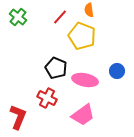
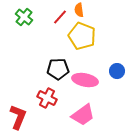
orange semicircle: moved 10 px left
green cross: moved 6 px right
black pentagon: moved 2 px right, 1 px down; rotated 25 degrees counterclockwise
